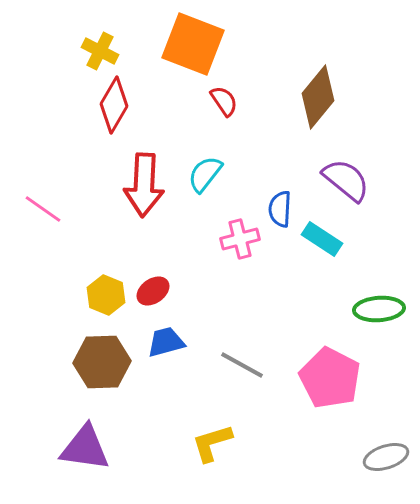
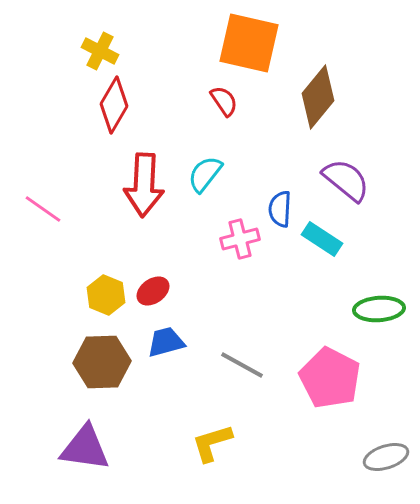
orange square: moved 56 px right, 1 px up; rotated 8 degrees counterclockwise
